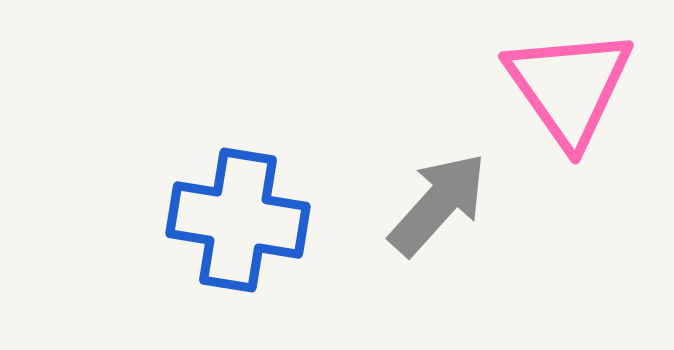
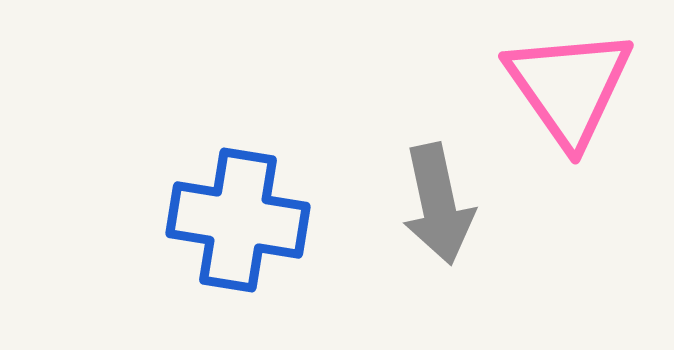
gray arrow: rotated 126 degrees clockwise
